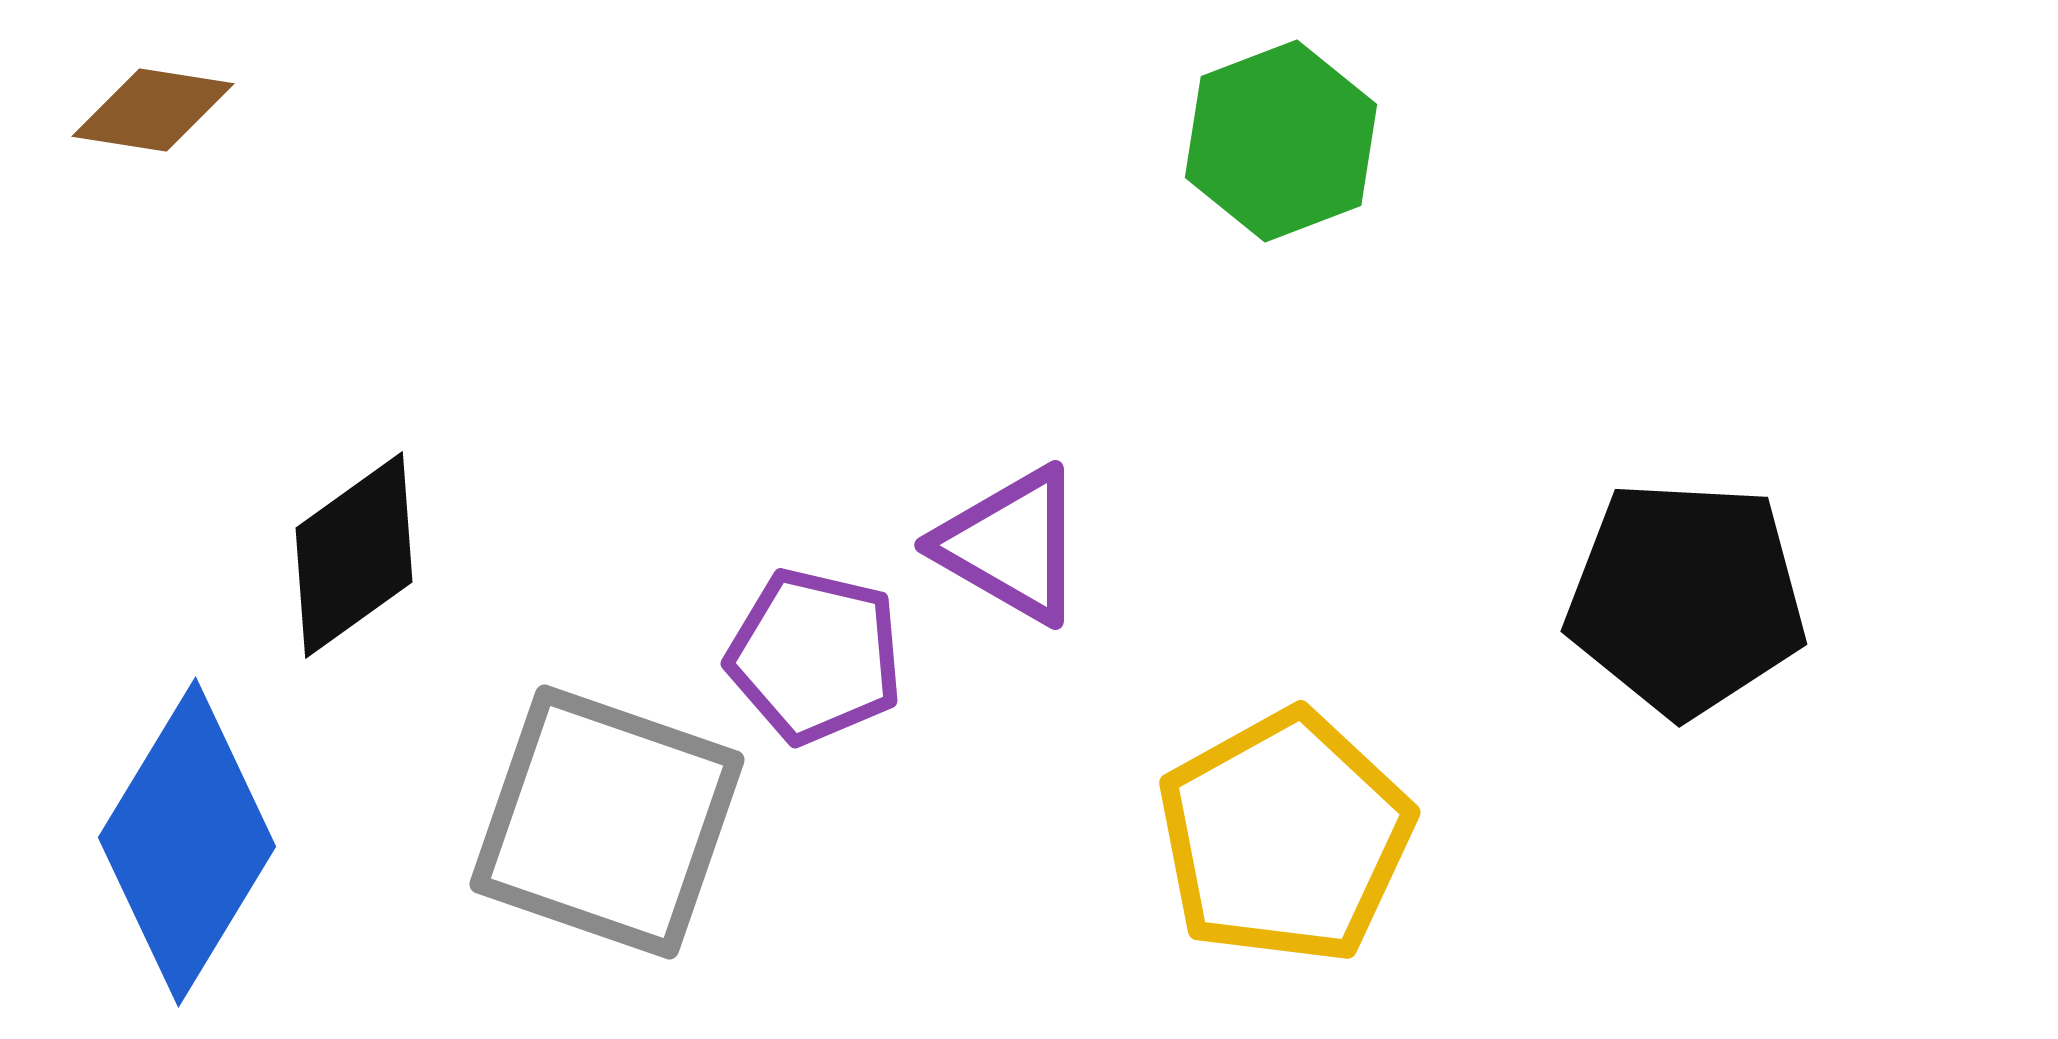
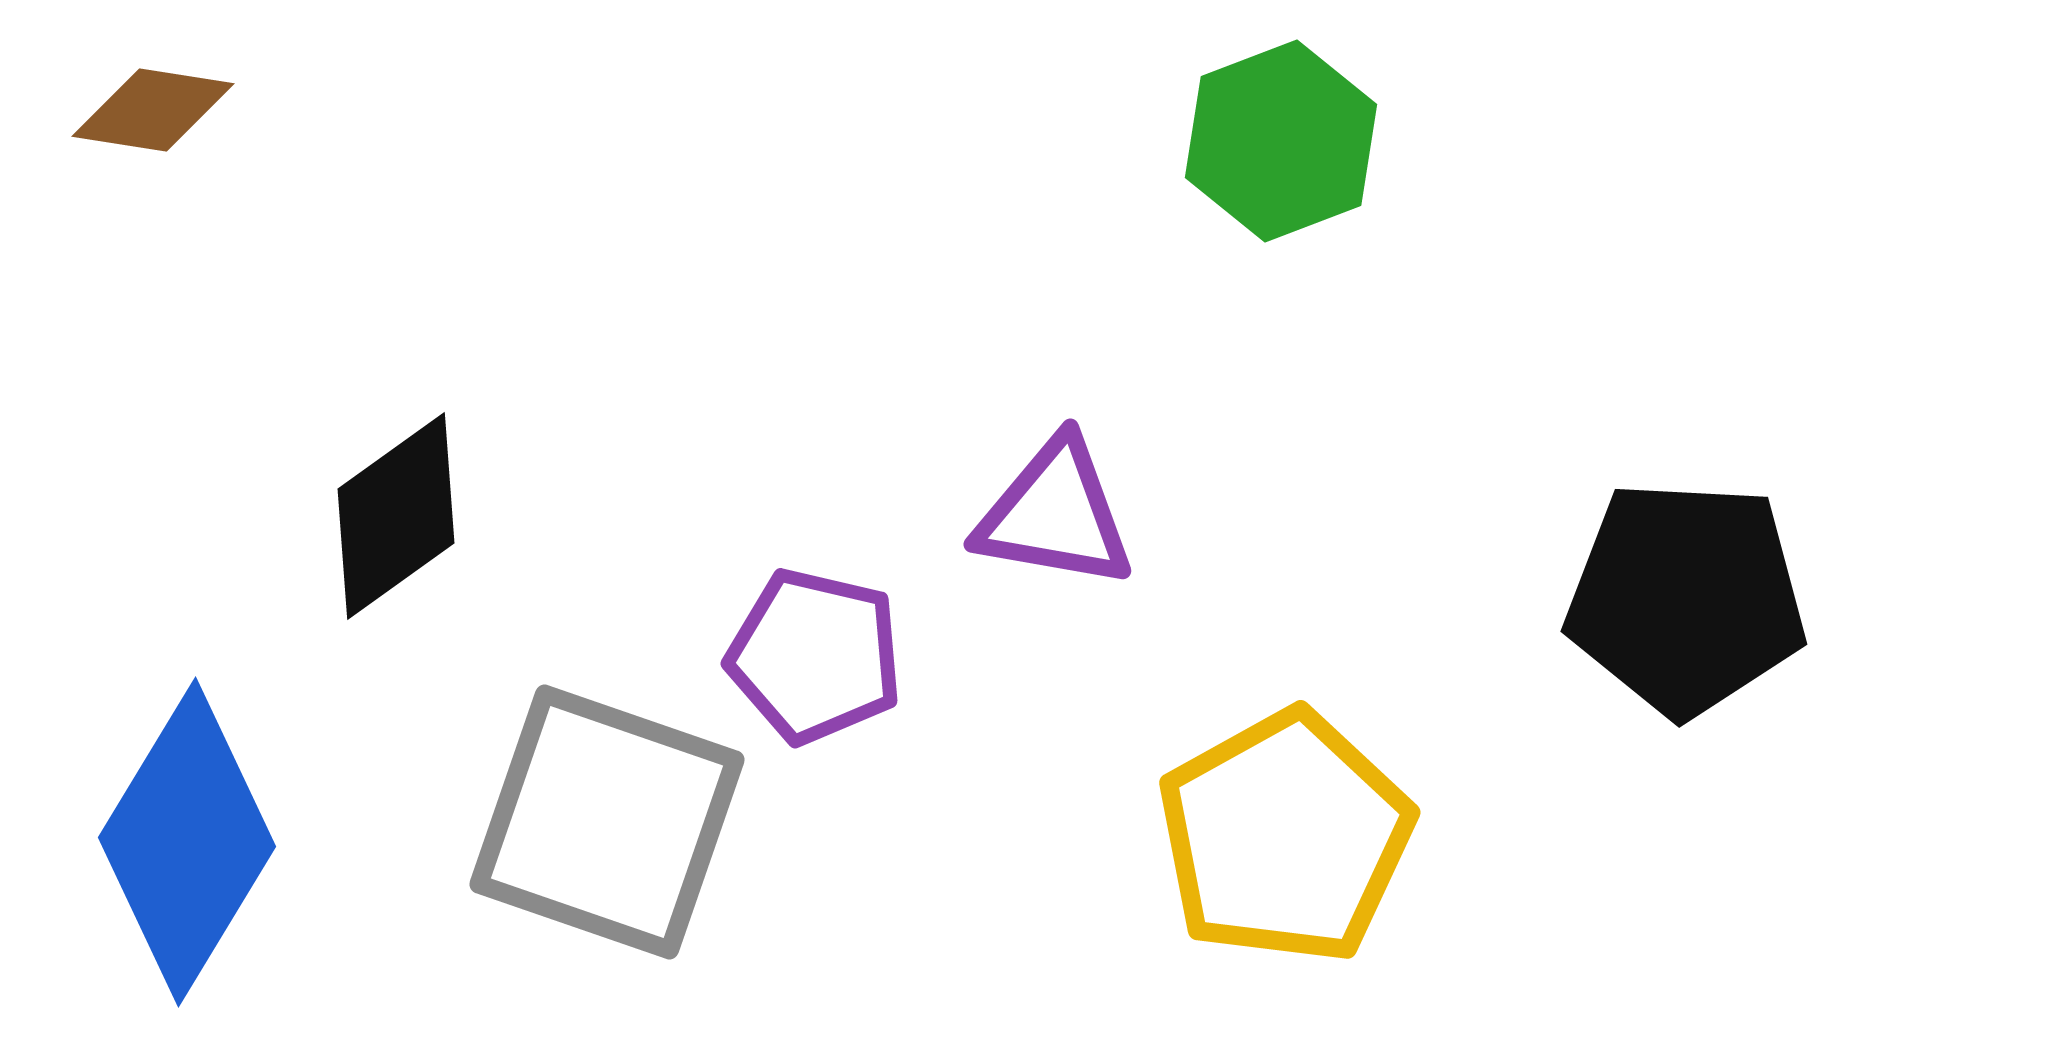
purple triangle: moved 44 px right, 31 px up; rotated 20 degrees counterclockwise
black diamond: moved 42 px right, 39 px up
